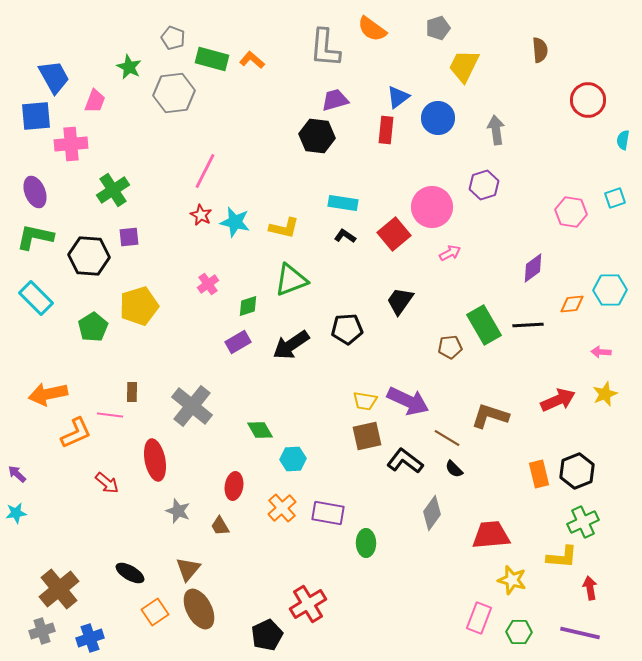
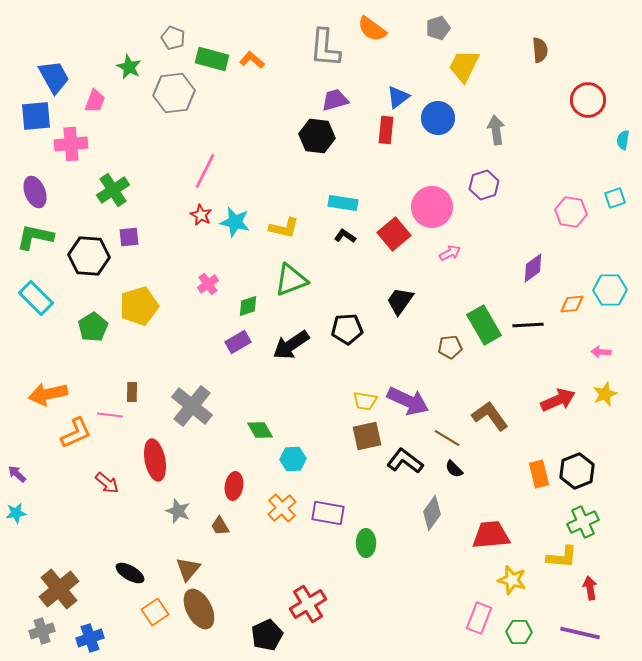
brown L-shape at (490, 416): rotated 36 degrees clockwise
